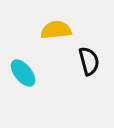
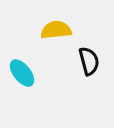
cyan ellipse: moved 1 px left
